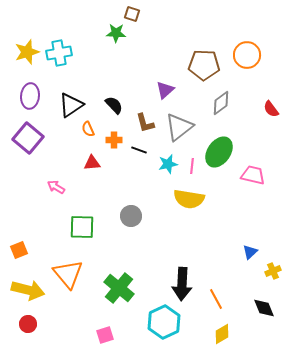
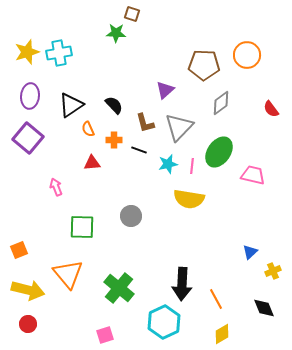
gray triangle: rotated 8 degrees counterclockwise
pink arrow: rotated 36 degrees clockwise
